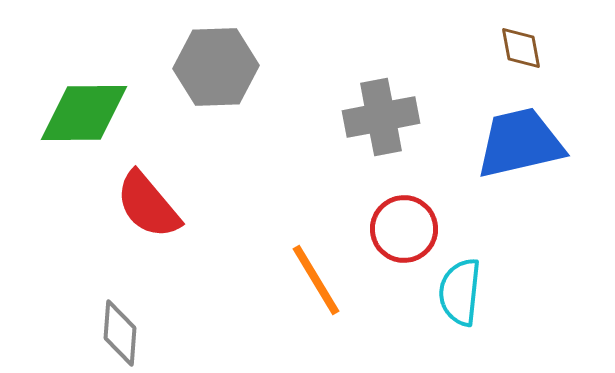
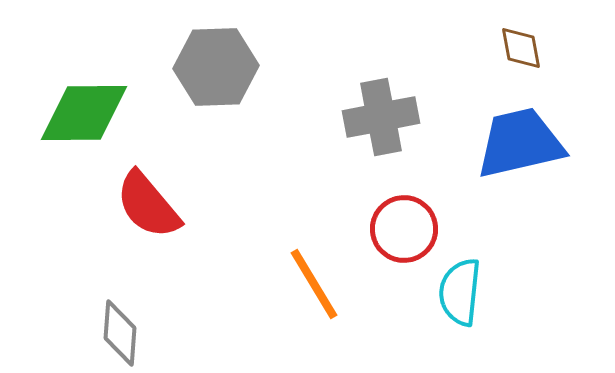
orange line: moved 2 px left, 4 px down
